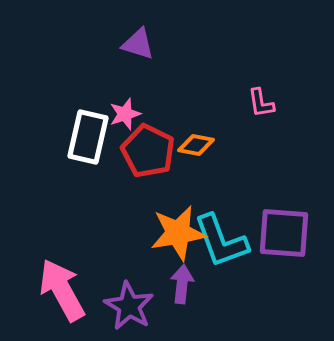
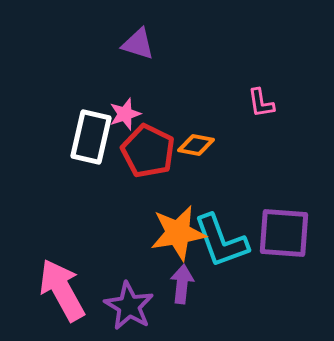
white rectangle: moved 3 px right
